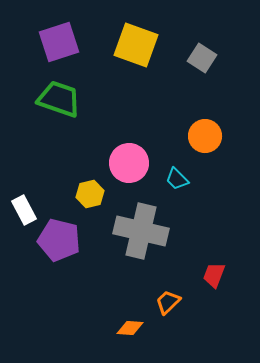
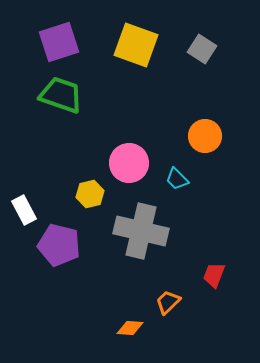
gray square: moved 9 px up
green trapezoid: moved 2 px right, 4 px up
purple pentagon: moved 5 px down
